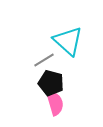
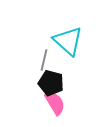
gray line: rotated 45 degrees counterclockwise
pink semicircle: rotated 15 degrees counterclockwise
